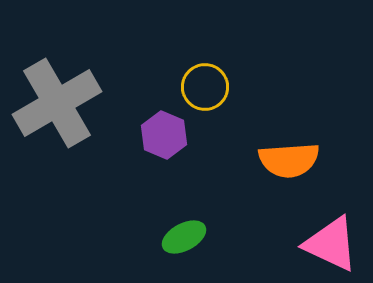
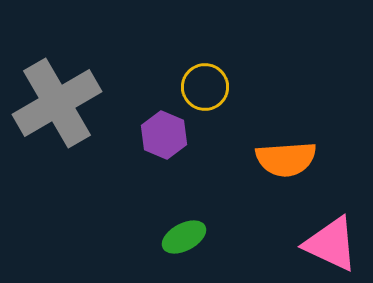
orange semicircle: moved 3 px left, 1 px up
